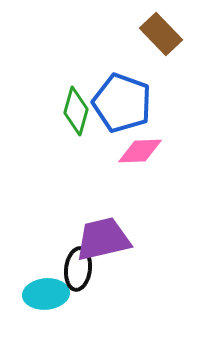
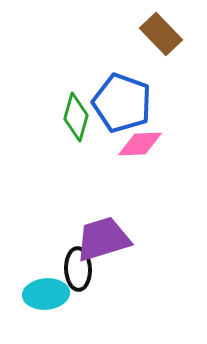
green diamond: moved 6 px down
pink diamond: moved 7 px up
purple trapezoid: rotated 4 degrees counterclockwise
black ellipse: rotated 9 degrees counterclockwise
